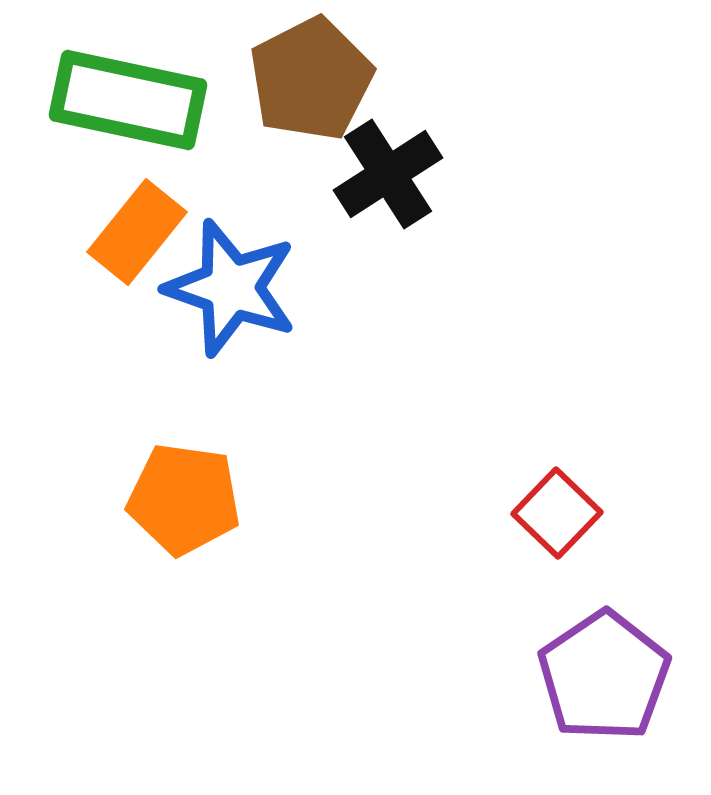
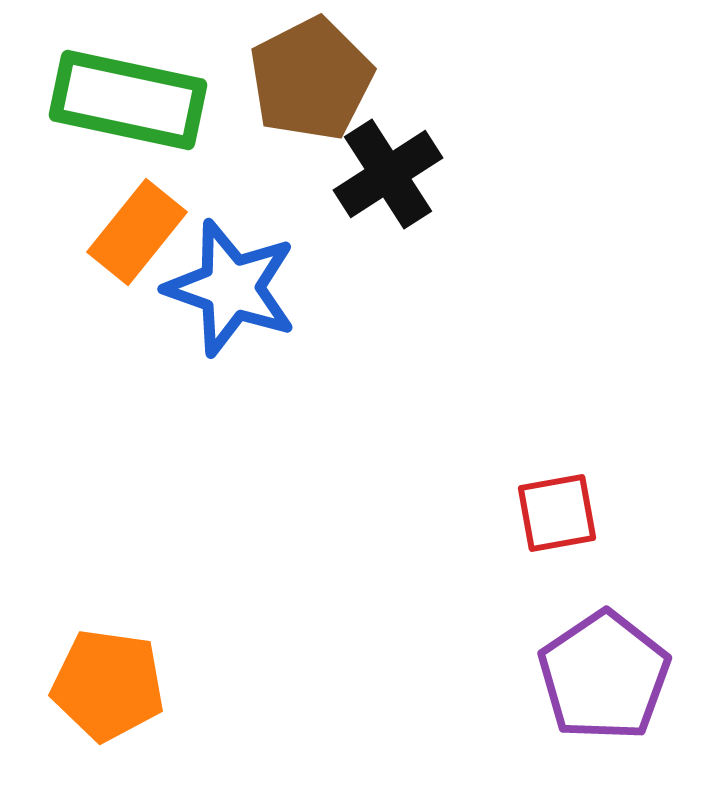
orange pentagon: moved 76 px left, 186 px down
red square: rotated 36 degrees clockwise
